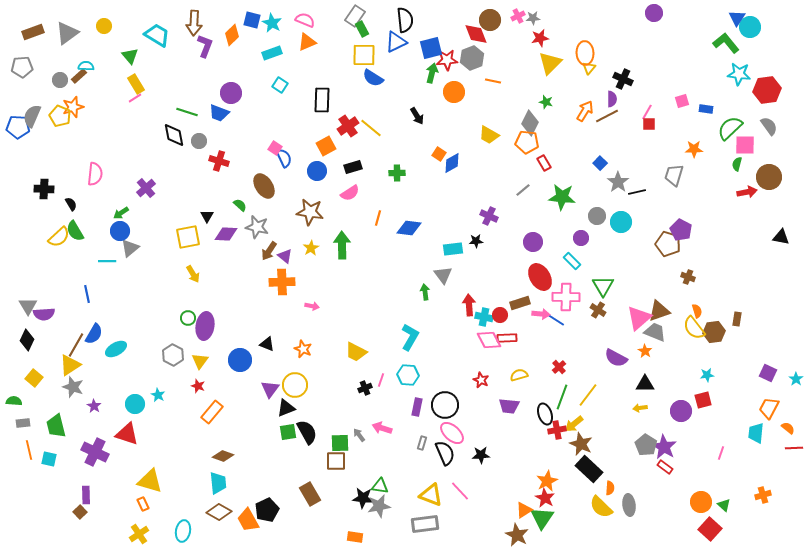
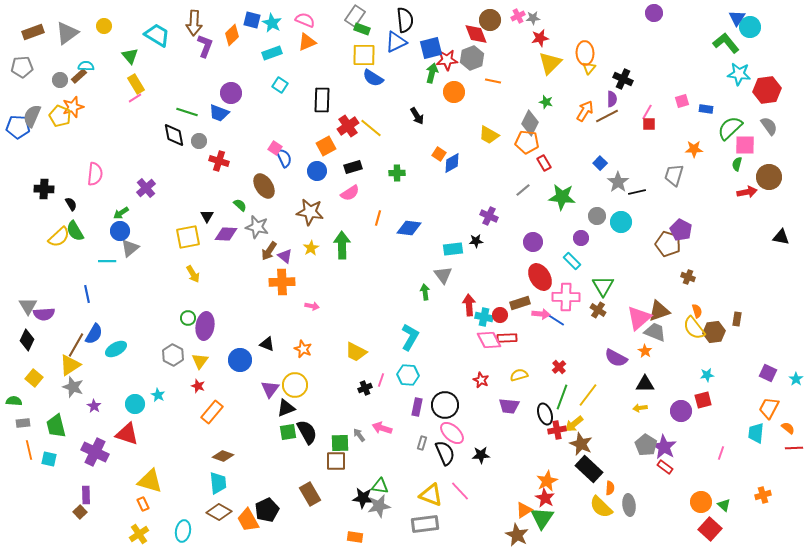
green rectangle at (362, 29): rotated 42 degrees counterclockwise
